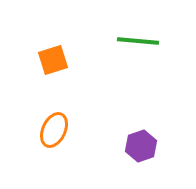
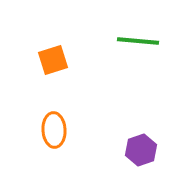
orange ellipse: rotated 28 degrees counterclockwise
purple hexagon: moved 4 px down
